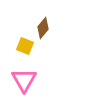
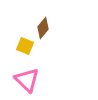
pink triangle: moved 3 px right; rotated 16 degrees counterclockwise
